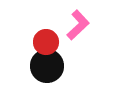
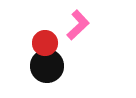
red circle: moved 1 px left, 1 px down
